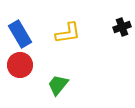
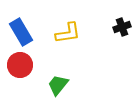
blue rectangle: moved 1 px right, 2 px up
